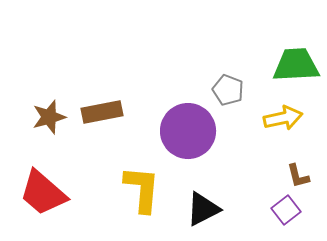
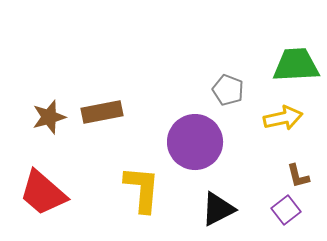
purple circle: moved 7 px right, 11 px down
black triangle: moved 15 px right
